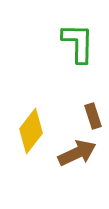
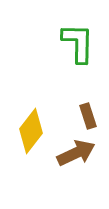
brown rectangle: moved 5 px left
brown arrow: moved 1 px left
